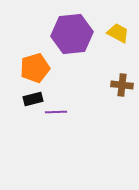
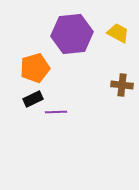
black rectangle: rotated 12 degrees counterclockwise
